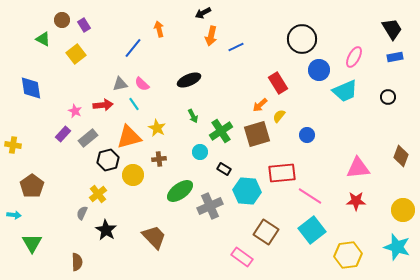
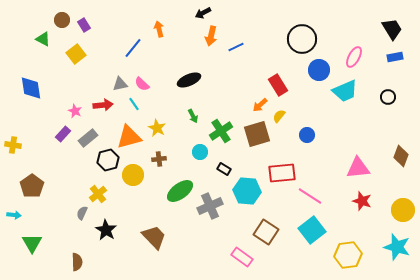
red rectangle at (278, 83): moved 2 px down
red star at (356, 201): moved 6 px right; rotated 18 degrees clockwise
